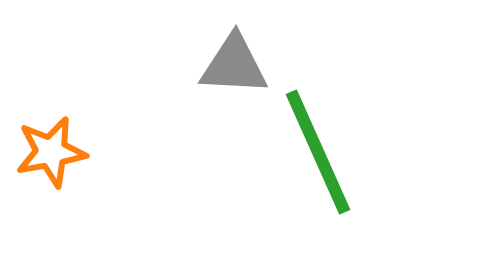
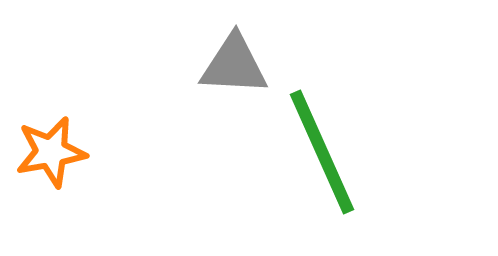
green line: moved 4 px right
